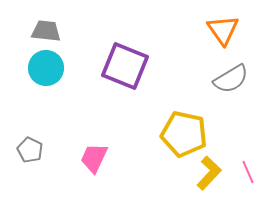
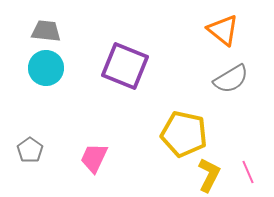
orange triangle: rotated 16 degrees counterclockwise
gray pentagon: rotated 10 degrees clockwise
yellow L-shape: moved 2 px down; rotated 16 degrees counterclockwise
